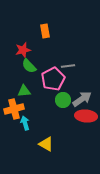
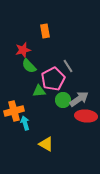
gray line: rotated 64 degrees clockwise
green triangle: moved 15 px right
gray arrow: moved 3 px left
orange cross: moved 2 px down
